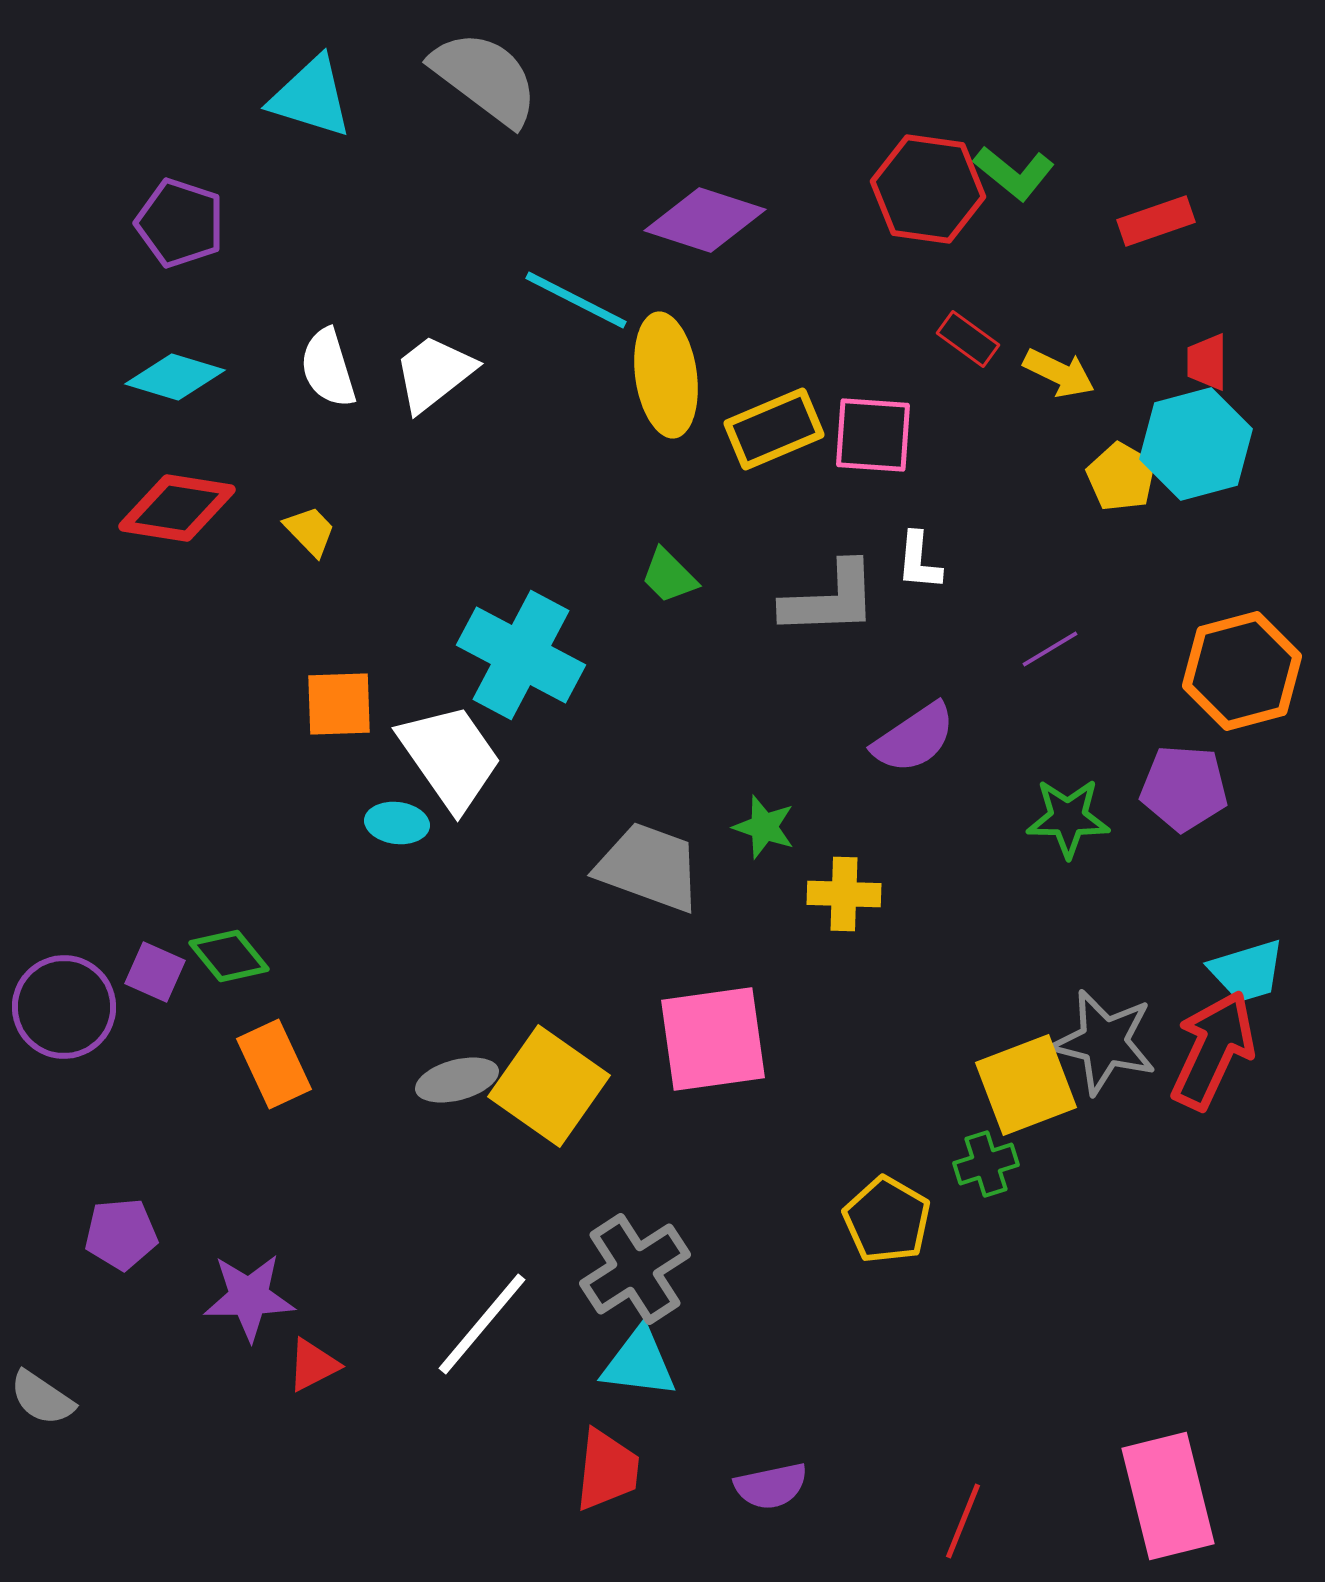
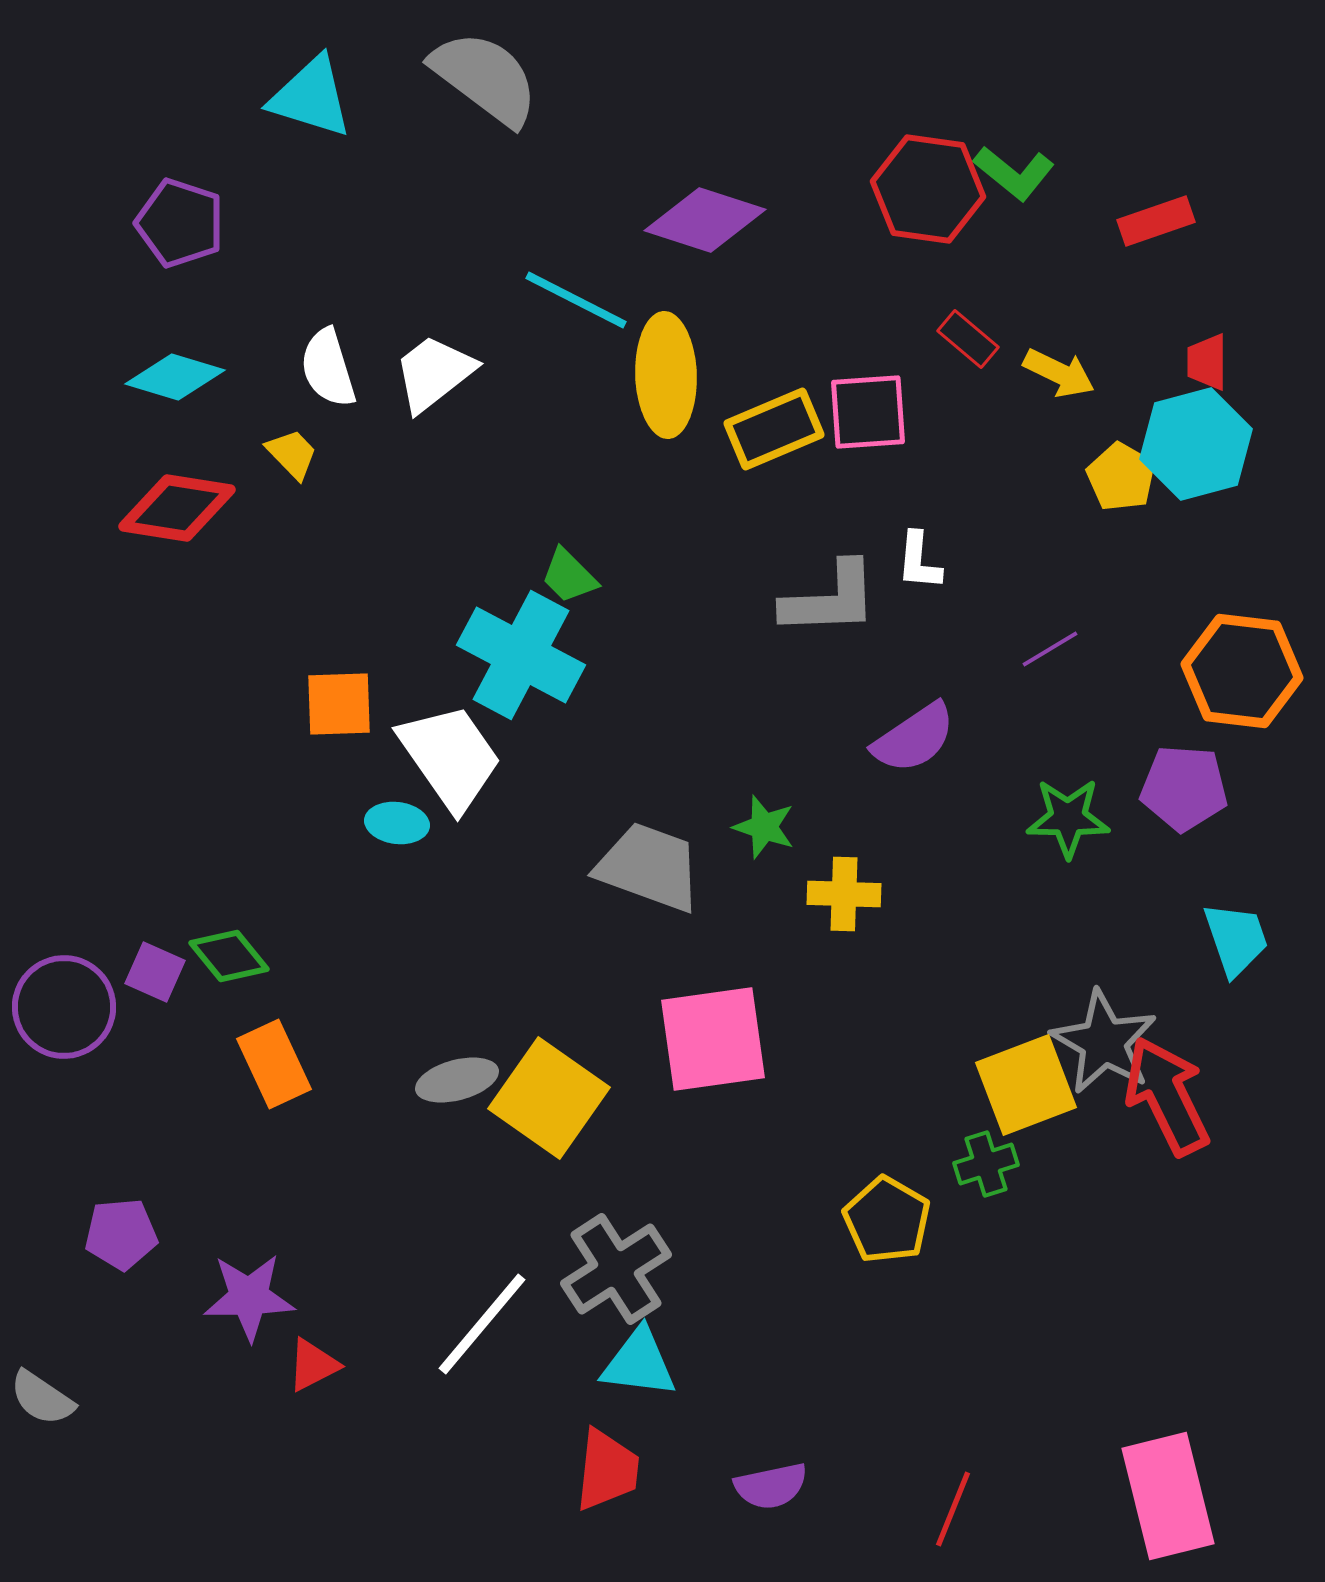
red rectangle at (968, 339): rotated 4 degrees clockwise
yellow ellipse at (666, 375): rotated 6 degrees clockwise
pink square at (873, 435): moved 5 px left, 23 px up; rotated 8 degrees counterclockwise
yellow trapezoid at (310, 531): moved 18 px left, 77 px up
green trapezoid at (669, 576): moved 100 px left
orange hexagon at (1242, 671): rotated 22 degrees clockwise
cyan trapezoid at (1247, 971): moved 11 px left, 32 px up; rotated 92 degrees counterclockwise
gray star at (1104, 1042): rotated 16 degrees clockwise
red arrow at (1213, 1050): moved 46 px left, 46 px down; rotated 51 degrees counterclockwise
yellow square at (549, 1086): moved 12 px down
gray cross at (635, 1269): moved 19 px left
red line at (963, 1521): moved 10 px left, 12 px up
